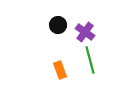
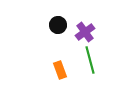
purple cross: rotated 18 degrees clockwise
